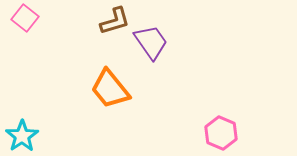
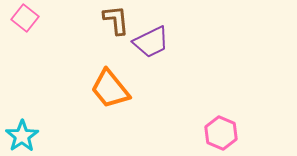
brown L-shape: moved 1 px right, 1 px up; rotated 80 degrees counterclockwise
purple trapezoid: rotated 99 degrees clockwise
